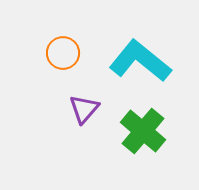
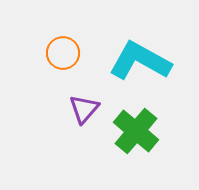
cyan L-shape: rotated 10 degrees counterclockwise
green cross: moved 7 px left
